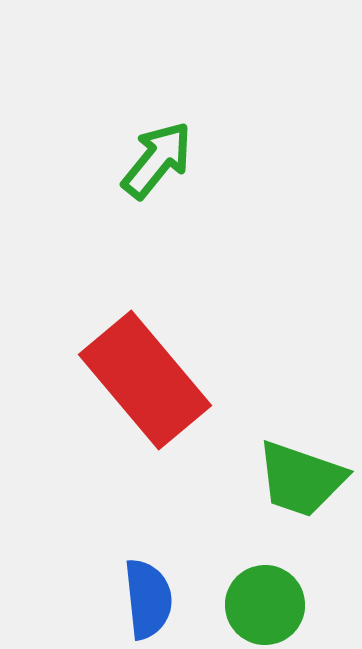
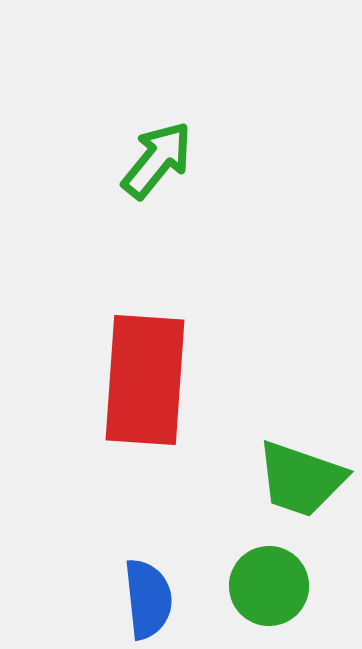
red rectangle: rotated 44 degrees clockwise
green circle: moved 4 px right, 19 px up
